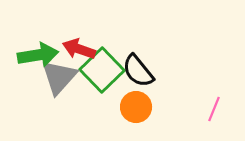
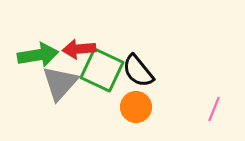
red arrow: rotated 24 degrees counterclockwise
green square: rotated 21 degrees counterclockwise
gray triangle: moved 1 px right, 6 px down
